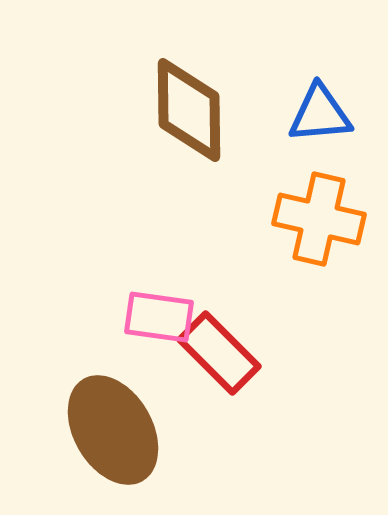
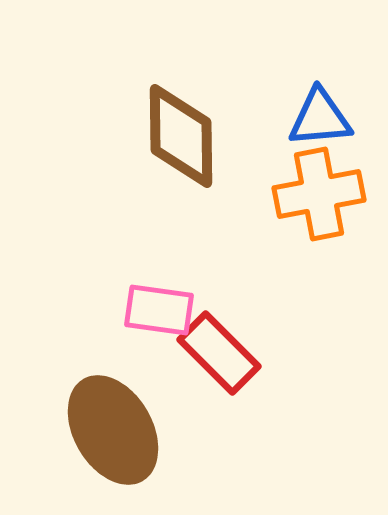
brown diamond: moved 8 px left, 26 px down
blue triangle: moved 4 px down
orange cross: moved 25 px up; rotated 24 degrees counterclockwise
pink rectangle: moved 7 px up
